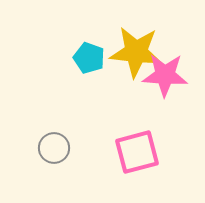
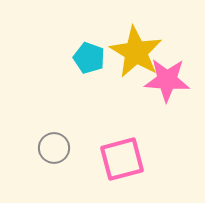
yellow star: rotated 24 degrees clockwise
pink star: moved 2 px right, 5 px down
pink square: moved 15 px left, 7 px down
